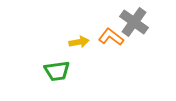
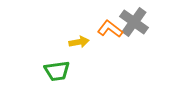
orange L-shape: moved 1 px left, 8 px up
